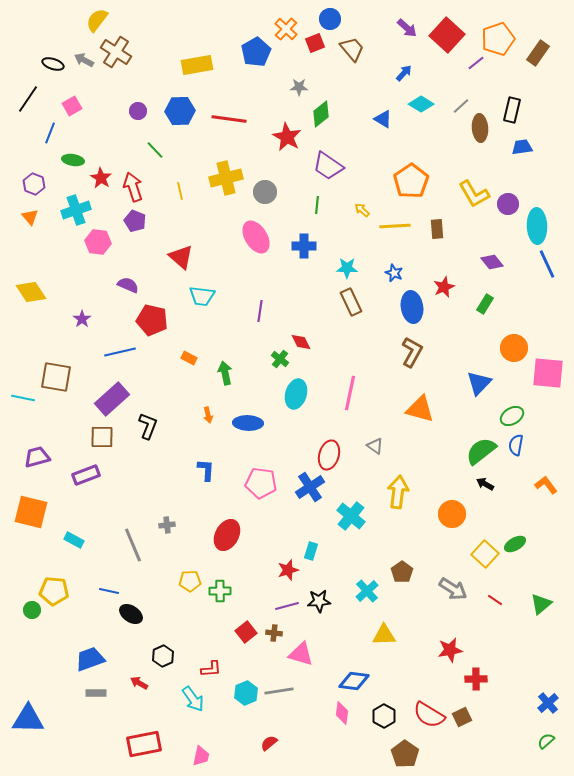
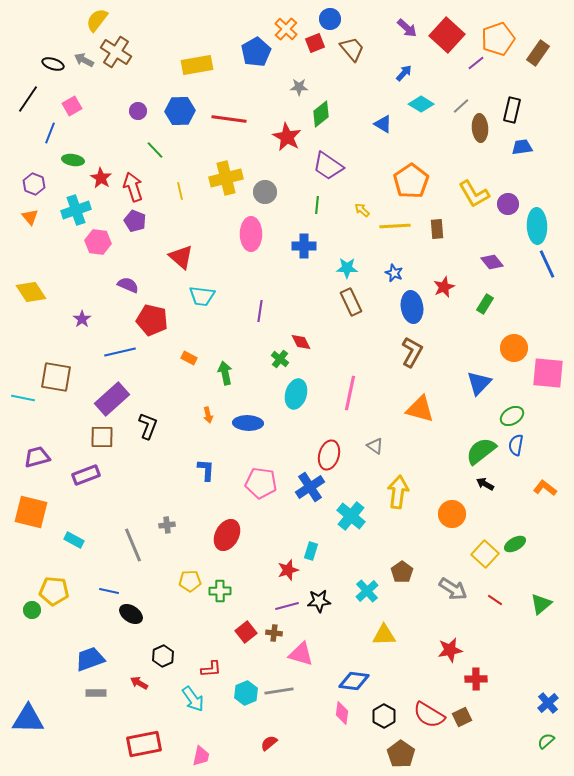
blue triangle at (383, 119): moved 5 px down
pink ellipse at (256, 237): moved 5 px left, 3 px up; rotated 32 degrees clockwise
orange L-shape at (546, 485): moved 1 px left, 3 px down; rotated 15 degrees counterclockwise
brown pentagon at (405, 754): moved 4 px left
